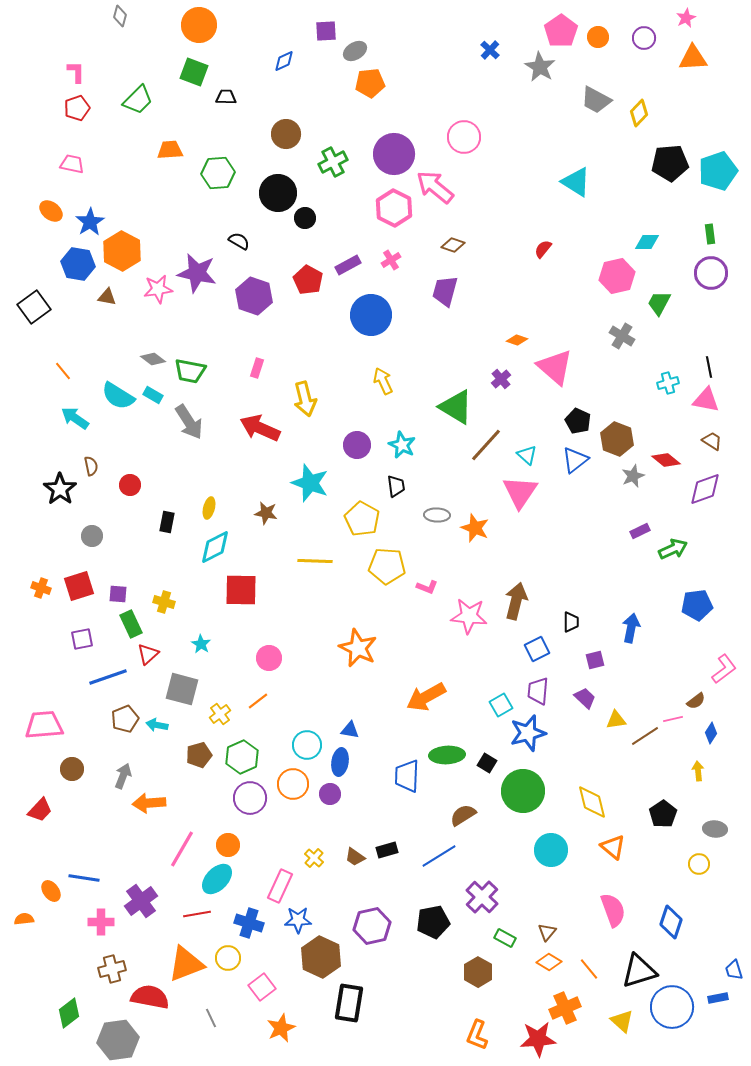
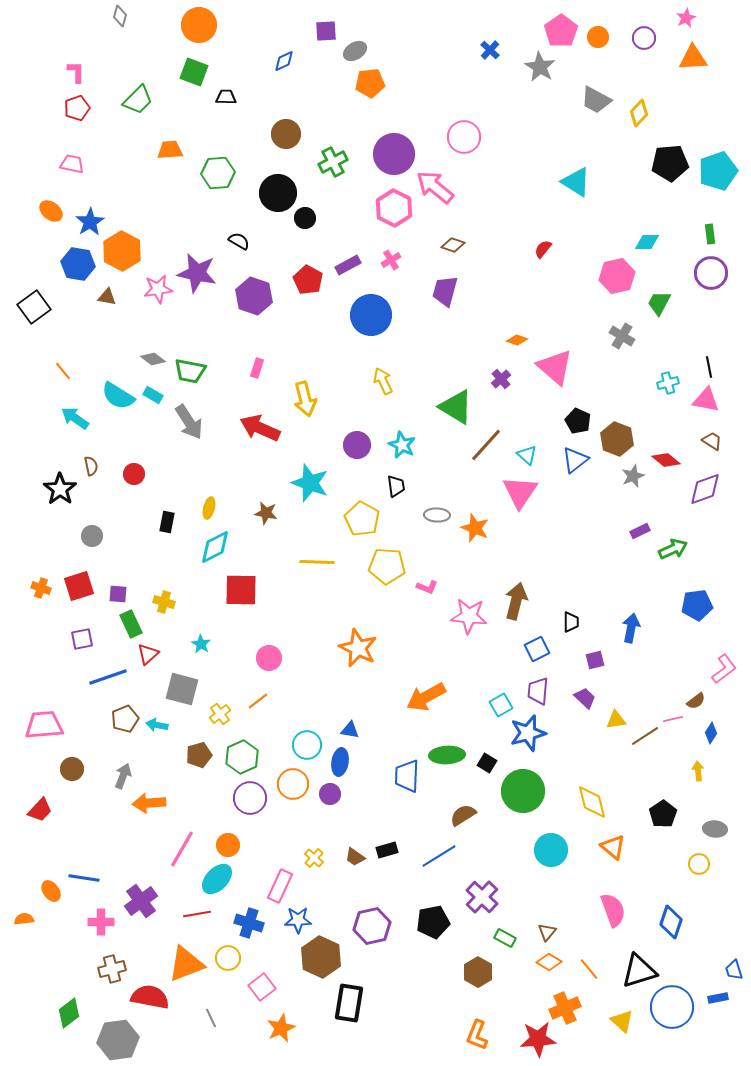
red circle at (130, 485): moved 4 px right, 11 px up
yellow line at (315, 561): moved 2 px right, 1 px down
